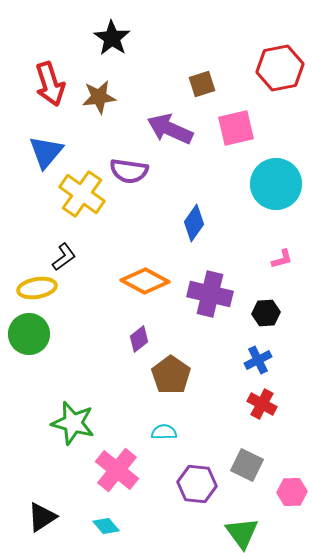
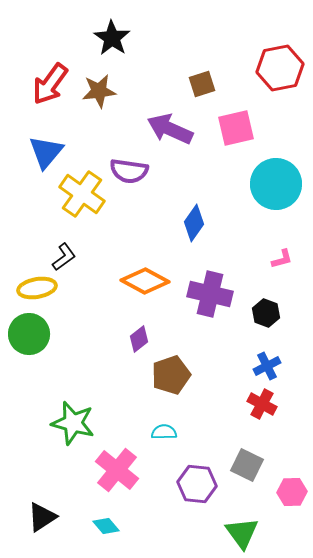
red arrow: rotated 54 degrees clockwise
brown star: moved 6 px up
black hexagon: rotated 24 degrees clockwise
blue cross: moved 9 px right, 6 px down
brown pentagon: rotated 18 degrees clockwise
